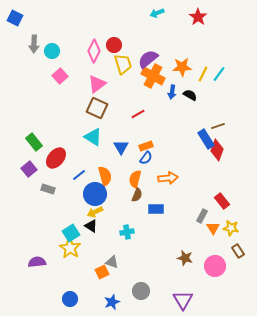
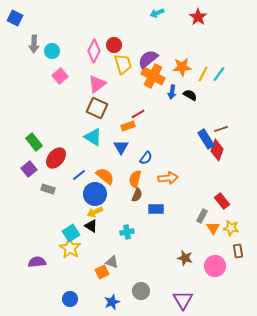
brown line at (218, 126): moved 3 px right, 3 px down
orange rectangle at (146, 146): moved 18 px left, 20 px up
orange semicircle at (105, 176): rotated 36 degrees counterclockwise
brown rectangle at (238, 251): rotated 24 degrees clockwise
